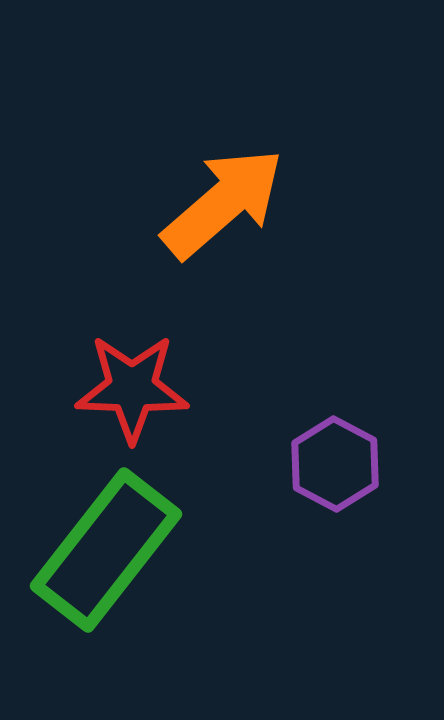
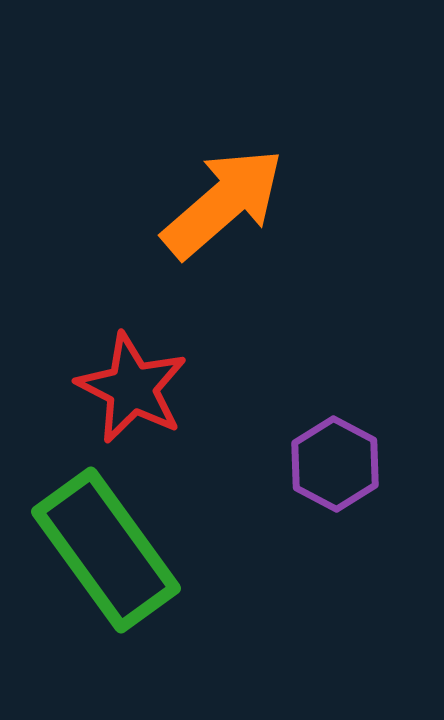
red star: rotated 25 degrees clockwise
green rectangle: rotated 74 degrees counterclockwise
